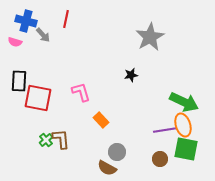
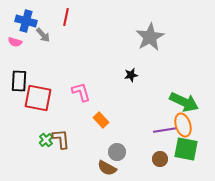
red line: moved 2 px up
